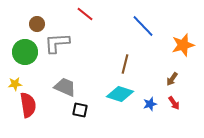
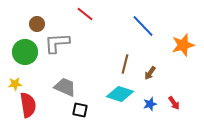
brown arrow: moved 22 px left, 6 px up
